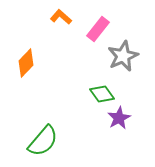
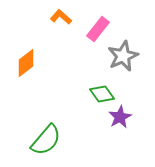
orange diamond: rotated 8 degrees clockwise
purple star: moved 1 px right, 1 px up
green semicircle: moved 3 px right, 1 px up
